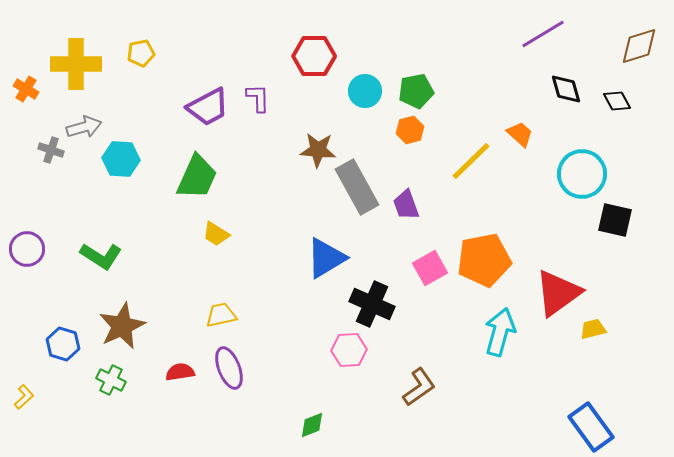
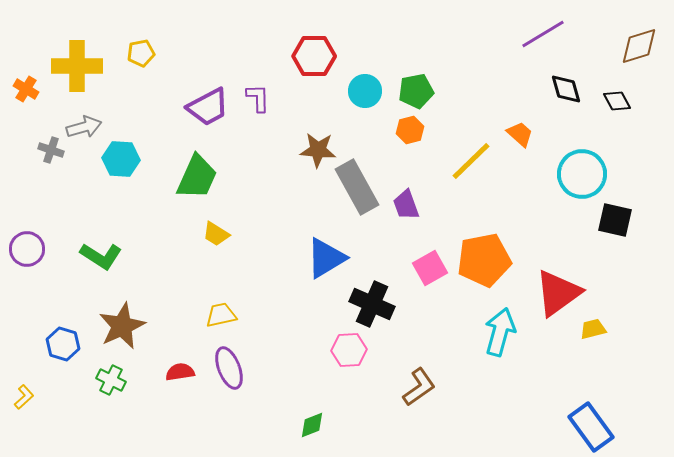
yellow cross at (76, 64): moved 1 px right, 2 px down
